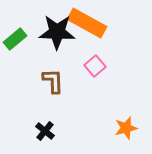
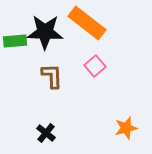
orange rectangle: rotated 9 degrees clockwise
black star: moved 12 px left
green rectangle: moved 2 px down; rotated 35 degrees clockwise
brown L-shape: moved 1 px left, 5 px up
black cross: moved 1 px right, 2 px down
